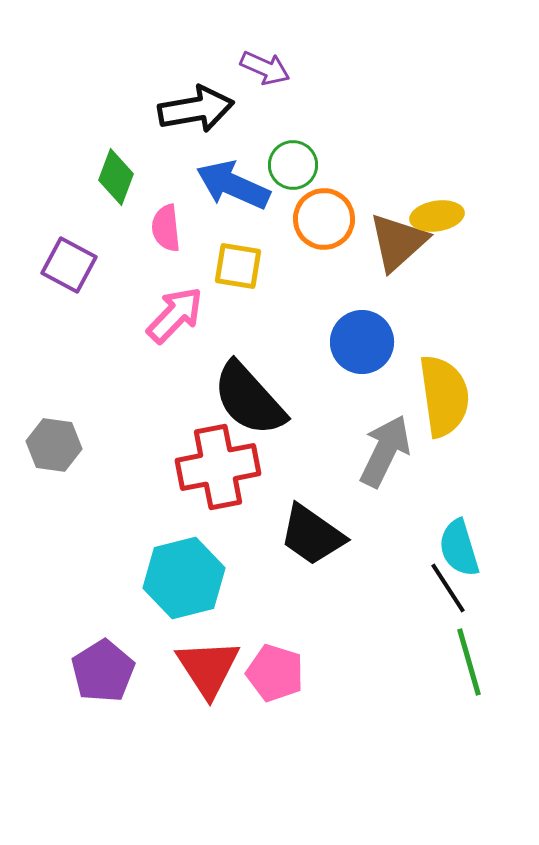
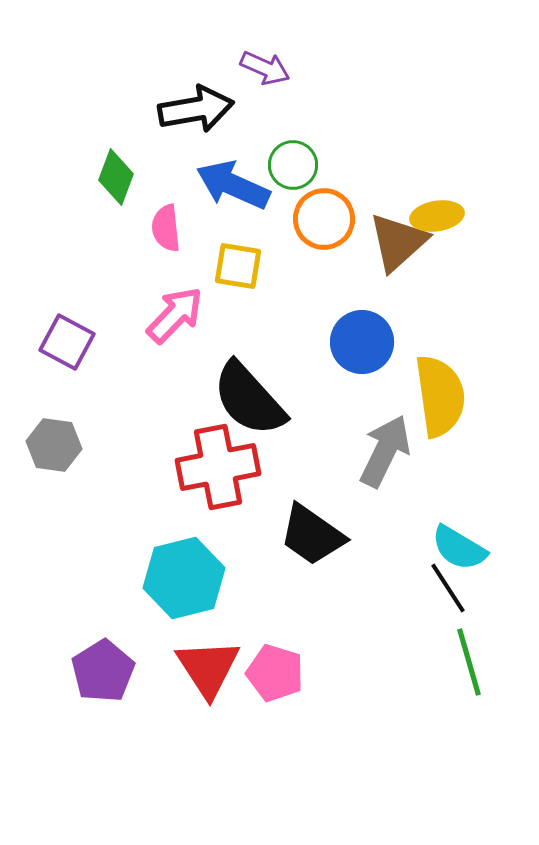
purple square: moved 2 px left, 77 px down
yellow semicircle: moved 4 px left
cyan semicircle: rotated 42 degrees counterclockwise
